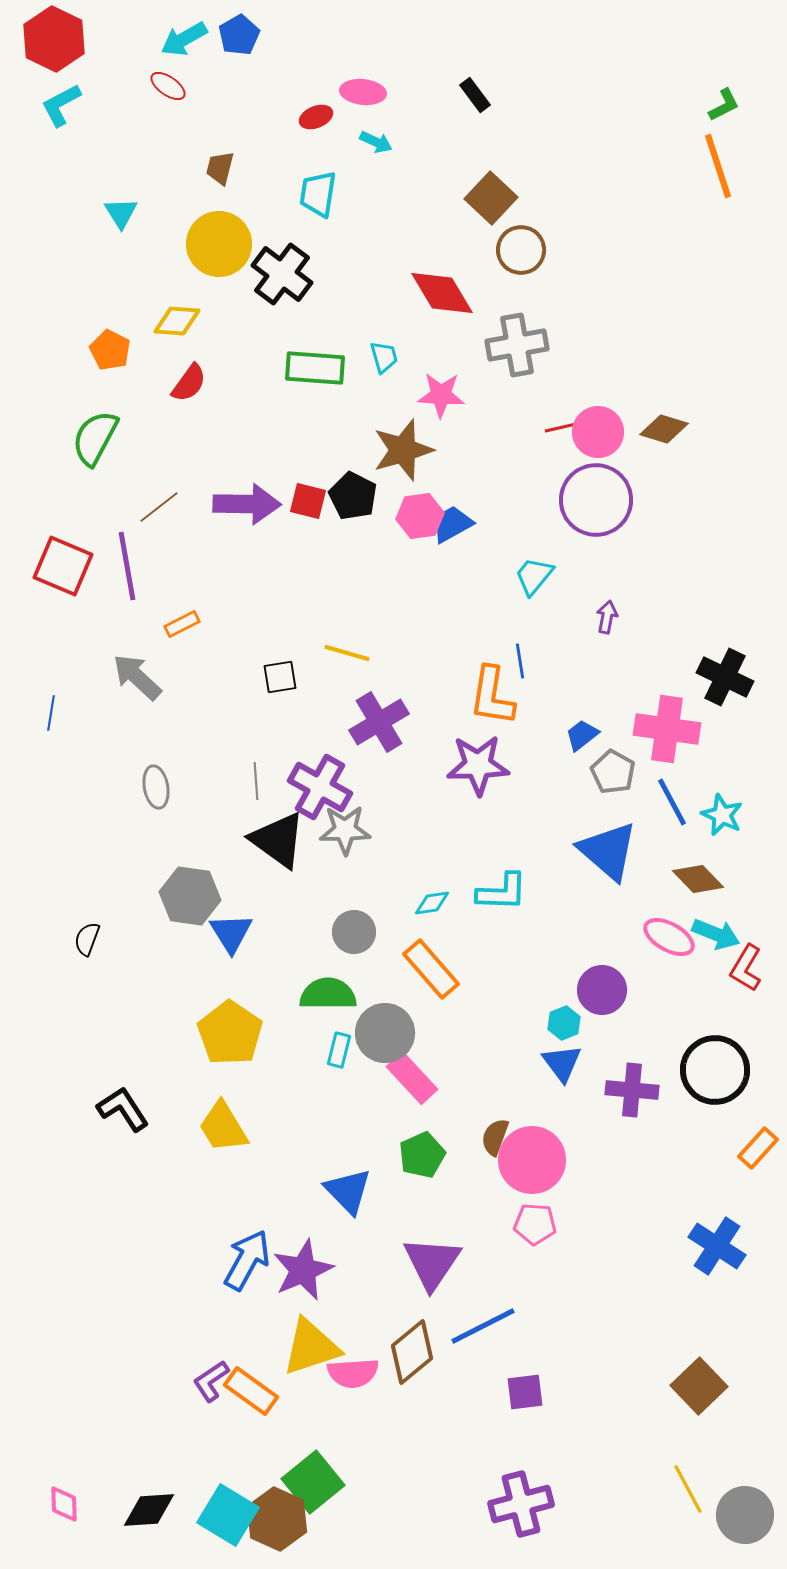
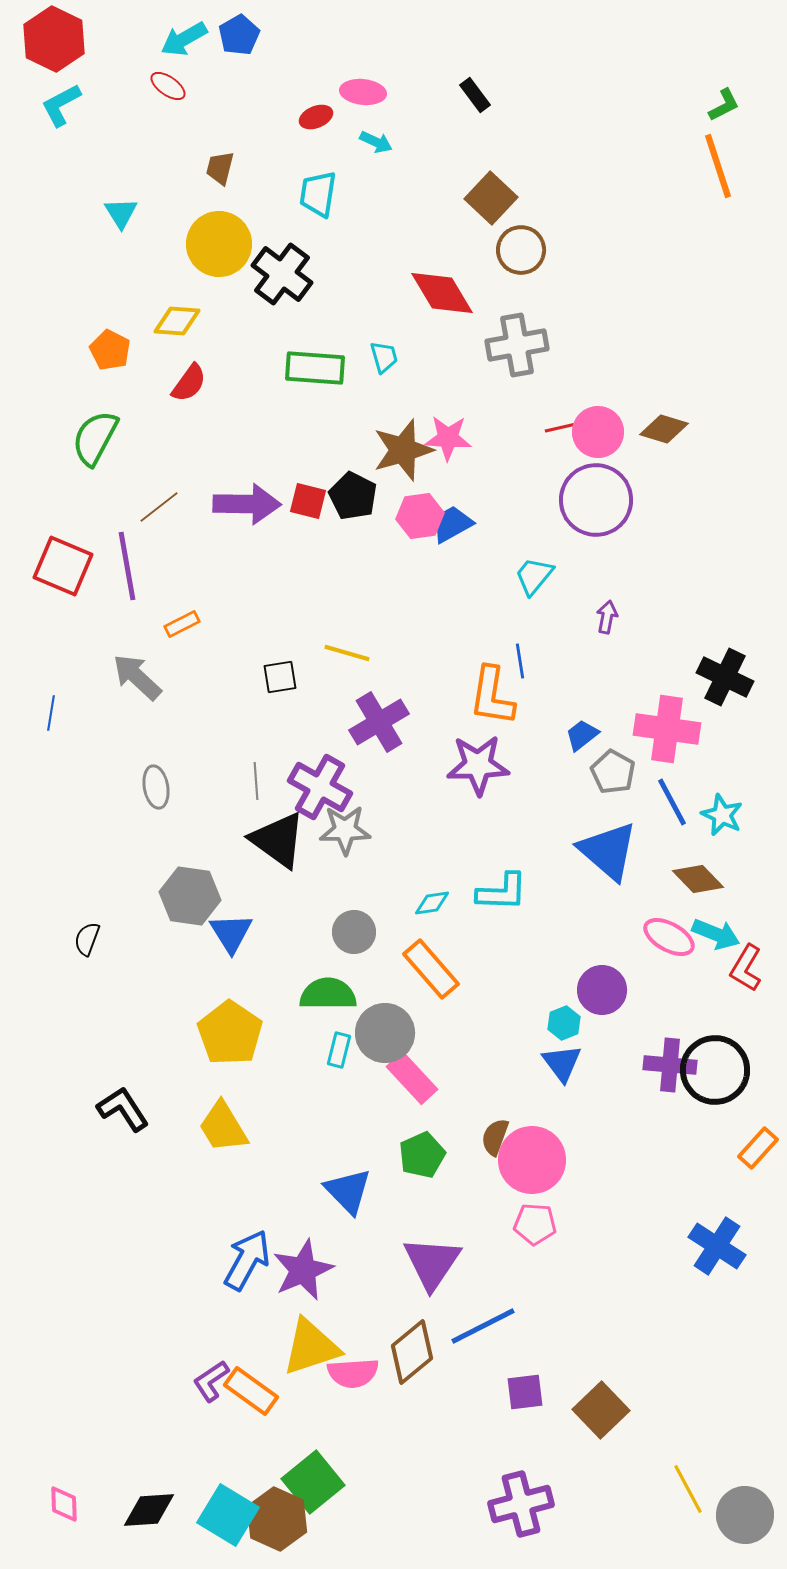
pink star at (441, 395): moved 7 px right, 43 px down
purple cross at (632, 1090): moved 38 px right, 25 px up
brown square at (699, 1386): moved 98 px left, 24 px down
